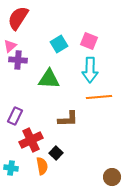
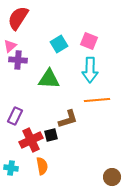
orange line: moved 2 px left, 3 px down
brown L-shape: rotated 15 degrees counterclockwise
black square: moved 5 px left, 18 px up; rotated 32 degrees clockwise
